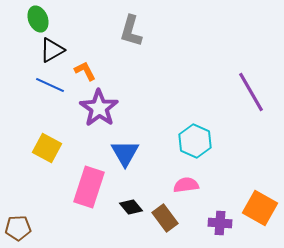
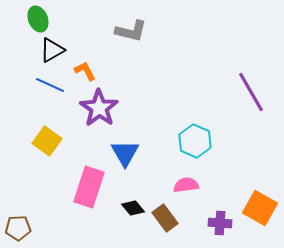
gray L-shape: rotated 92 degrees counterclockwise
yellow square: moved 7 px up; rotated 8 degrees clockwise
black diamond: moved 2 px right, 1 px down
